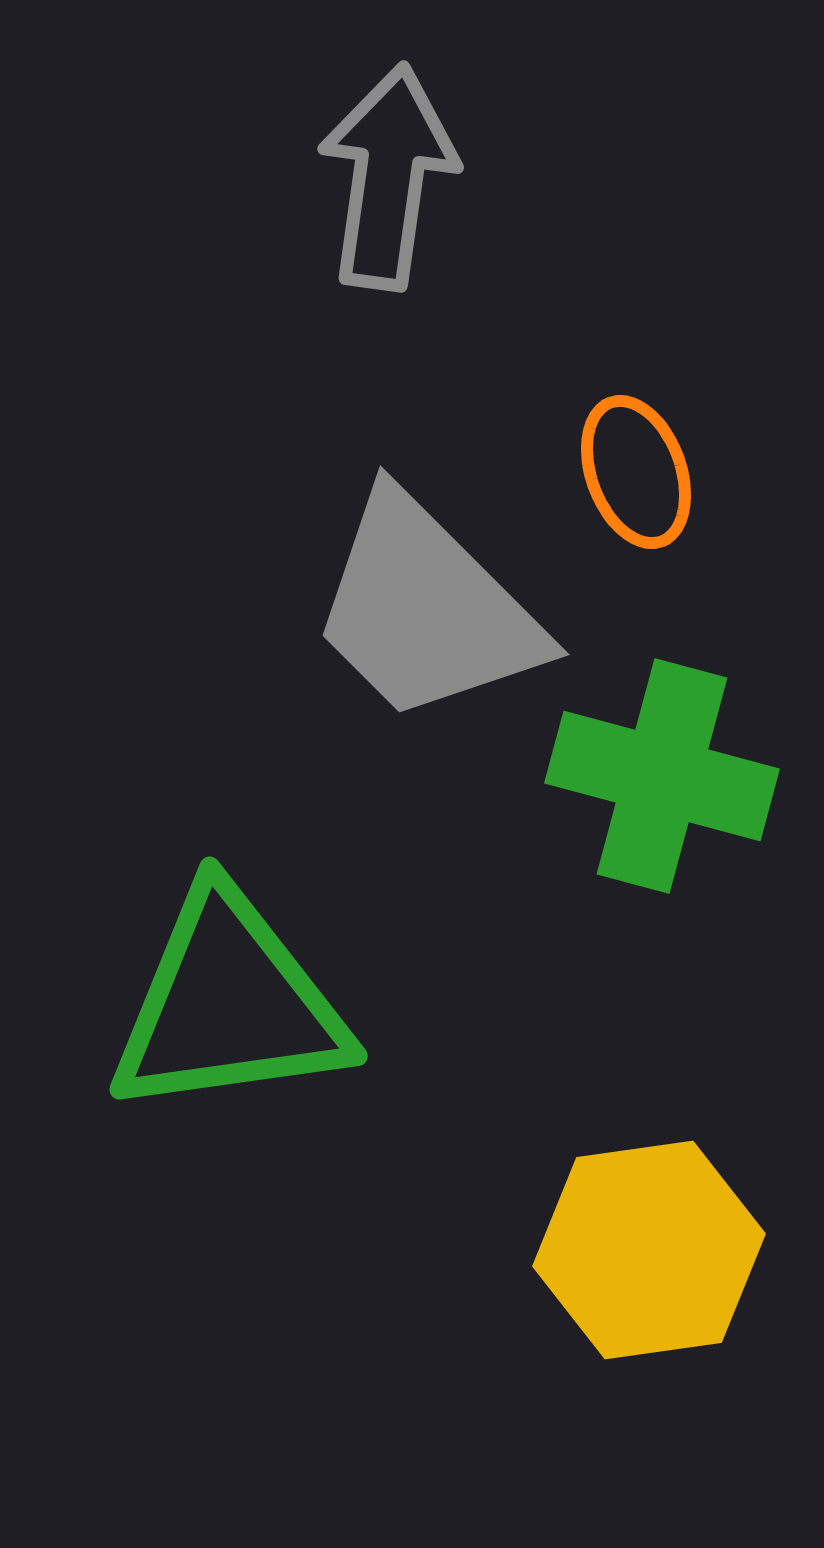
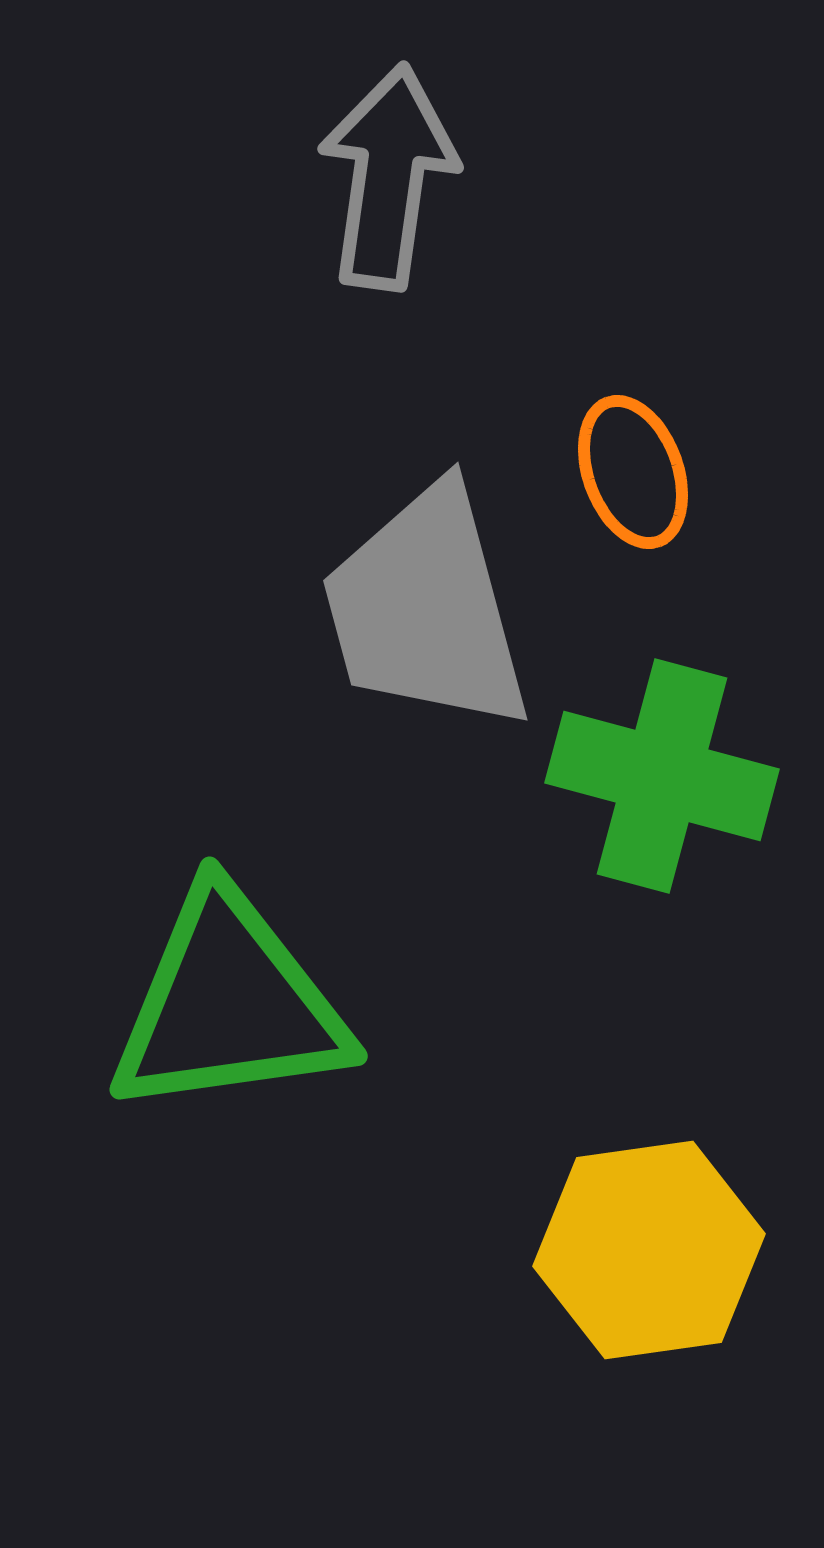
orange ellipse: moved 3 px left
gray trapezoid: rotated 30 degrees clockwise
